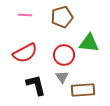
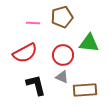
pink line: moved 8 px right, 8 px down
red circle: moved 1 px left
gray triangle: rotated 32 degrees counterclockwise
brown rectangle: moved 2 px right
